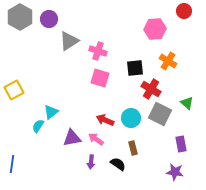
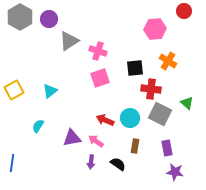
pink square: rotated 36 degrees counterclockwise
red cross: rotated 24 degrees counterclockwise
cyan triangle: moved 1 px left, 21 px up
cyan circle: moved 1 px left
pink arrow: moved 2 px down
purple rectangle: moved 14 px left, 4 px down
brown rectangle: moved 2 px right, 2 px up; rotated 24 degrees clockwise
blue line: moved 1 px up
